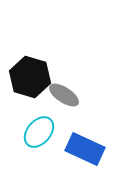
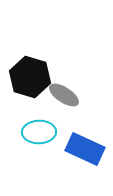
cyan ellipse: rotated 48 degrees clockwise
